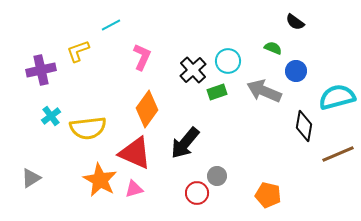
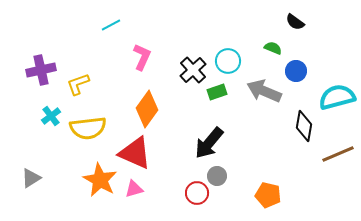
yellow L-shape: moved 33 px down
black arrow: moved 24 px right
